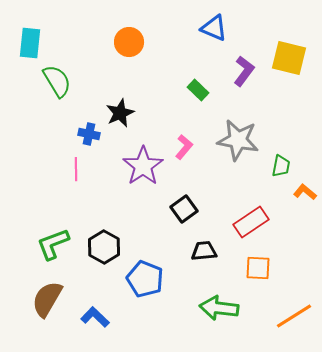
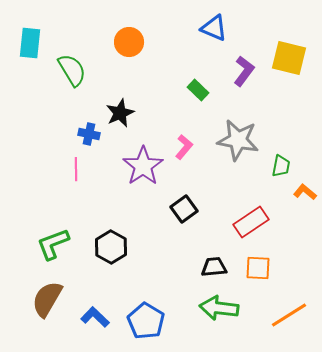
green semicircle: moved 15 px right, 11 px up
black hexagon: moved 7 px right
black trapezoid: moved 10 px right, 16 px down
blue pentagon: moved 1 px right, 42 px down; rotated 9 degrees clockwise
orange line: moved 5 px left, 1 px up
